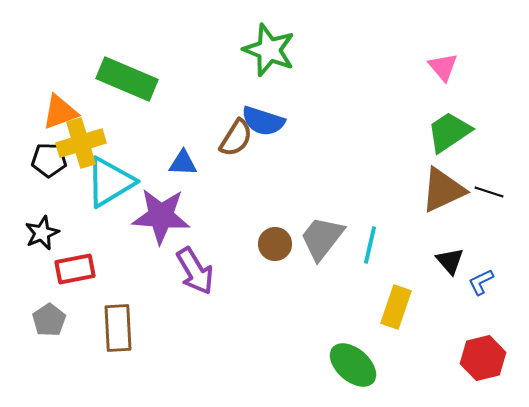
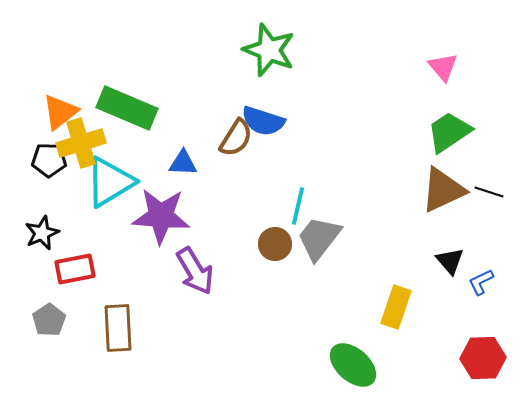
green rectangle: moved 29 px down
orange triangle: rotated 18 degrees counterclockwise
gray trapezoid: moved 3 px left
cyan line: moved 72 px left, 39 px up
red hexagon: rotated 12 degrees clockwise
